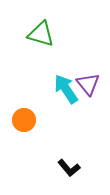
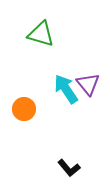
orange circle: moved 11 px up
